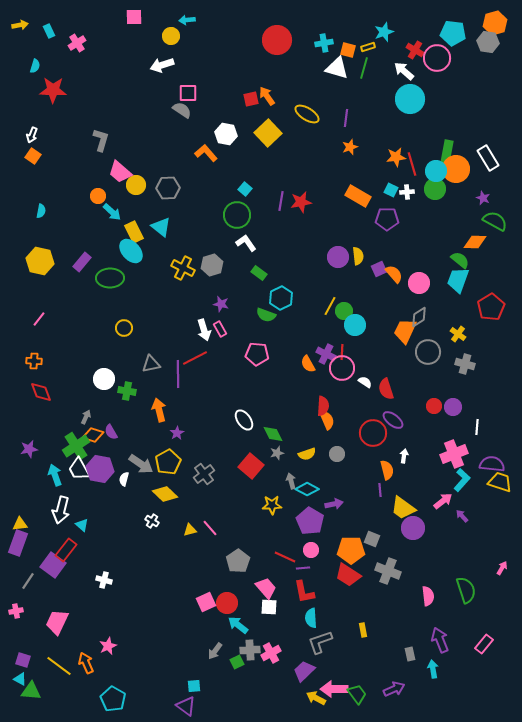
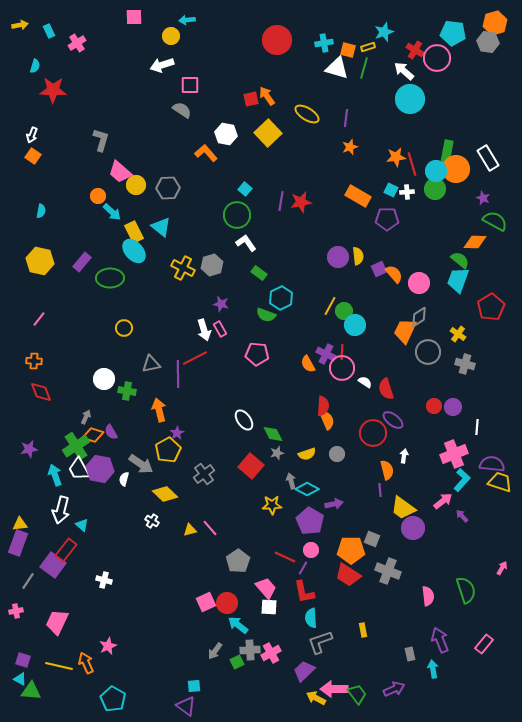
pink square at (188, 93): moved 2 px right, 8 px up
cyan ellipse at (131, 251): moved 3 px right
yellow pentagon at (168, 462): moved 12 px up
purple line at (303, 568): rotated 56 degrees counterclockwise
yellow line at (59, 666): rotated 24 degrees counterclockwise
